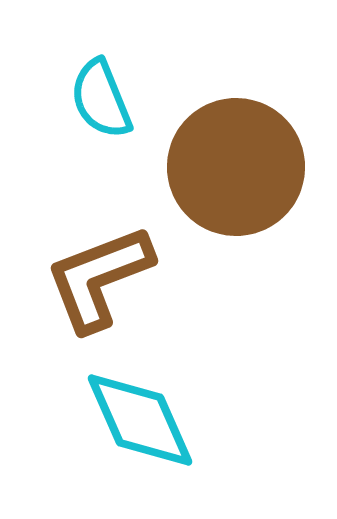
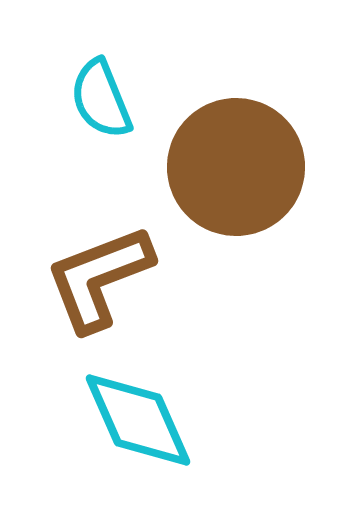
cyan diamond: moved 2 px left
